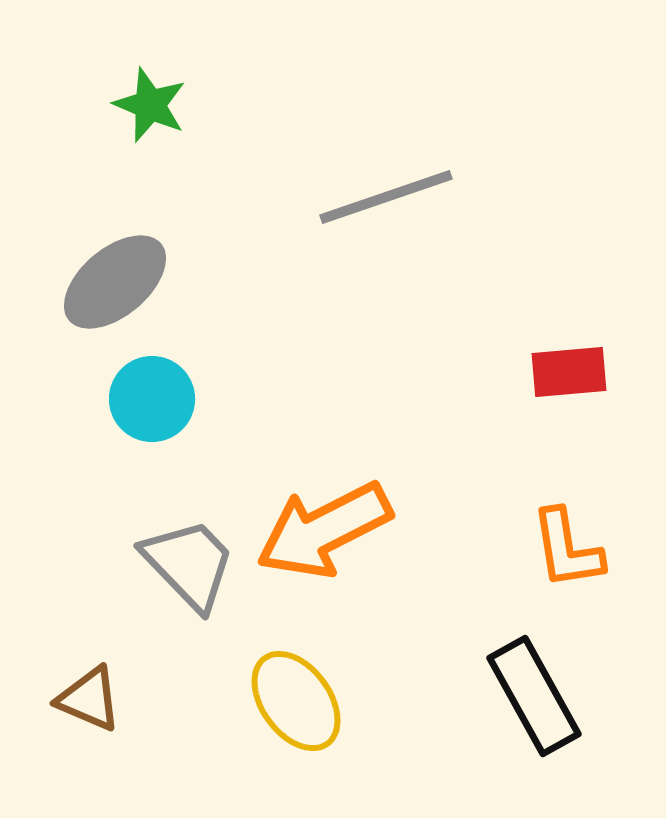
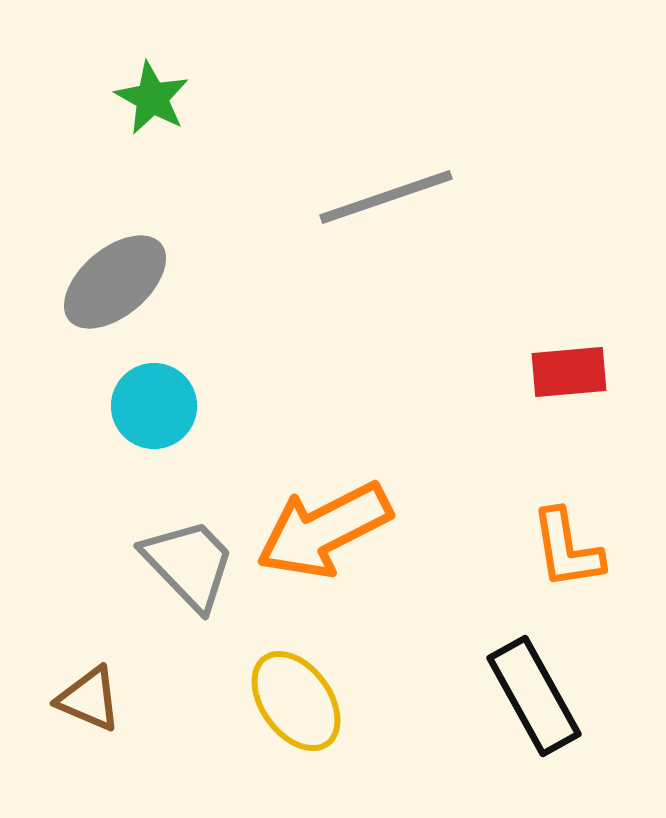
green star: moved 2 px right, 7 px up; rotated 6 degrees clockwise
cyan circle: moved 2 px right, 7 px down
